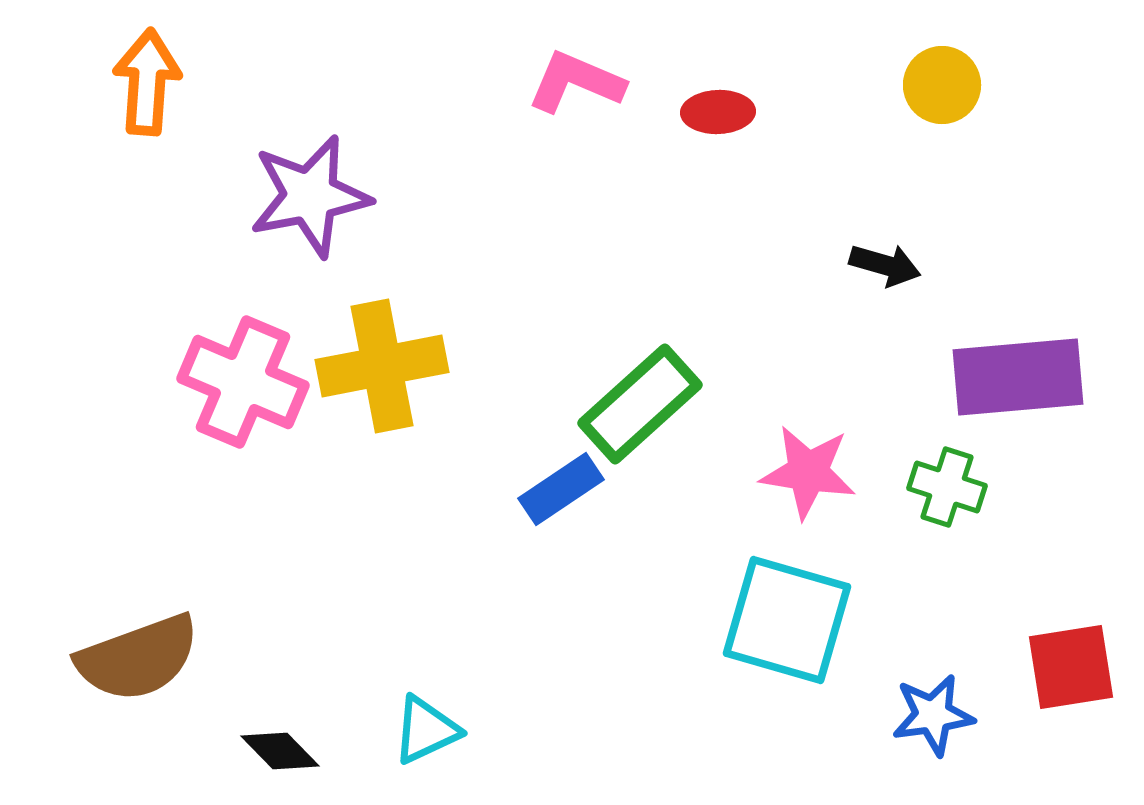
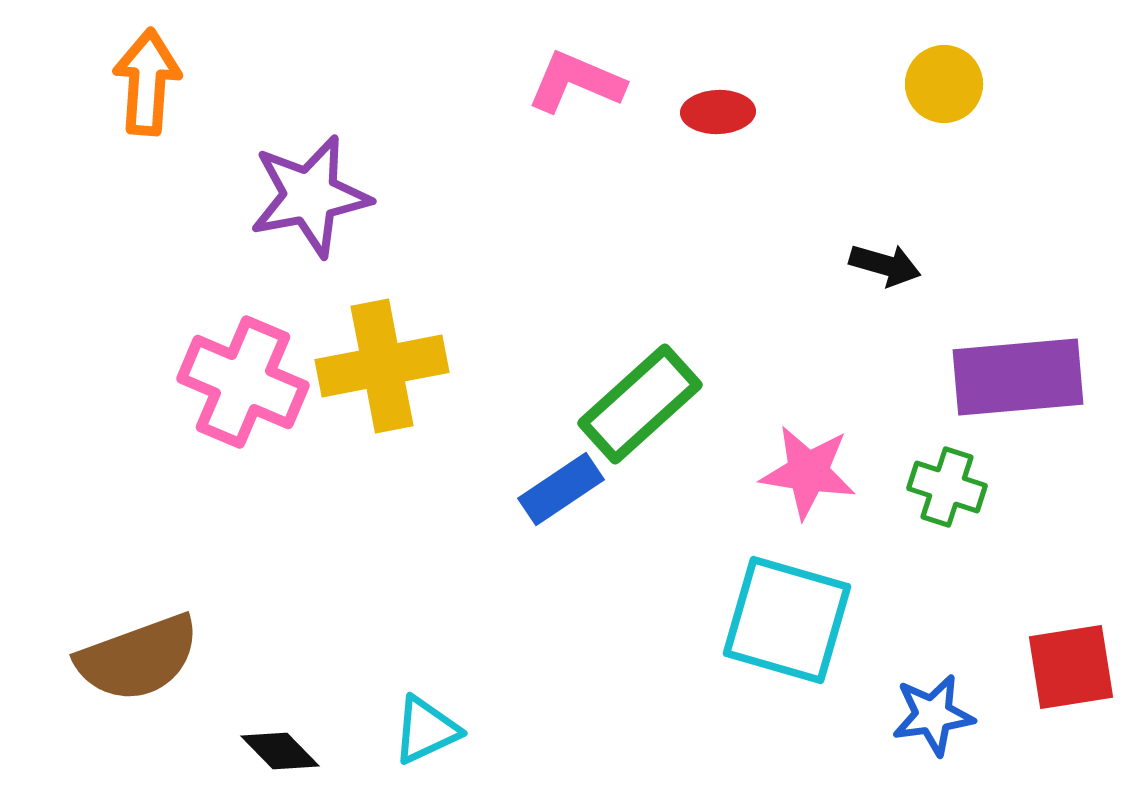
yellow circle: moved 2 px right, 1 px up
